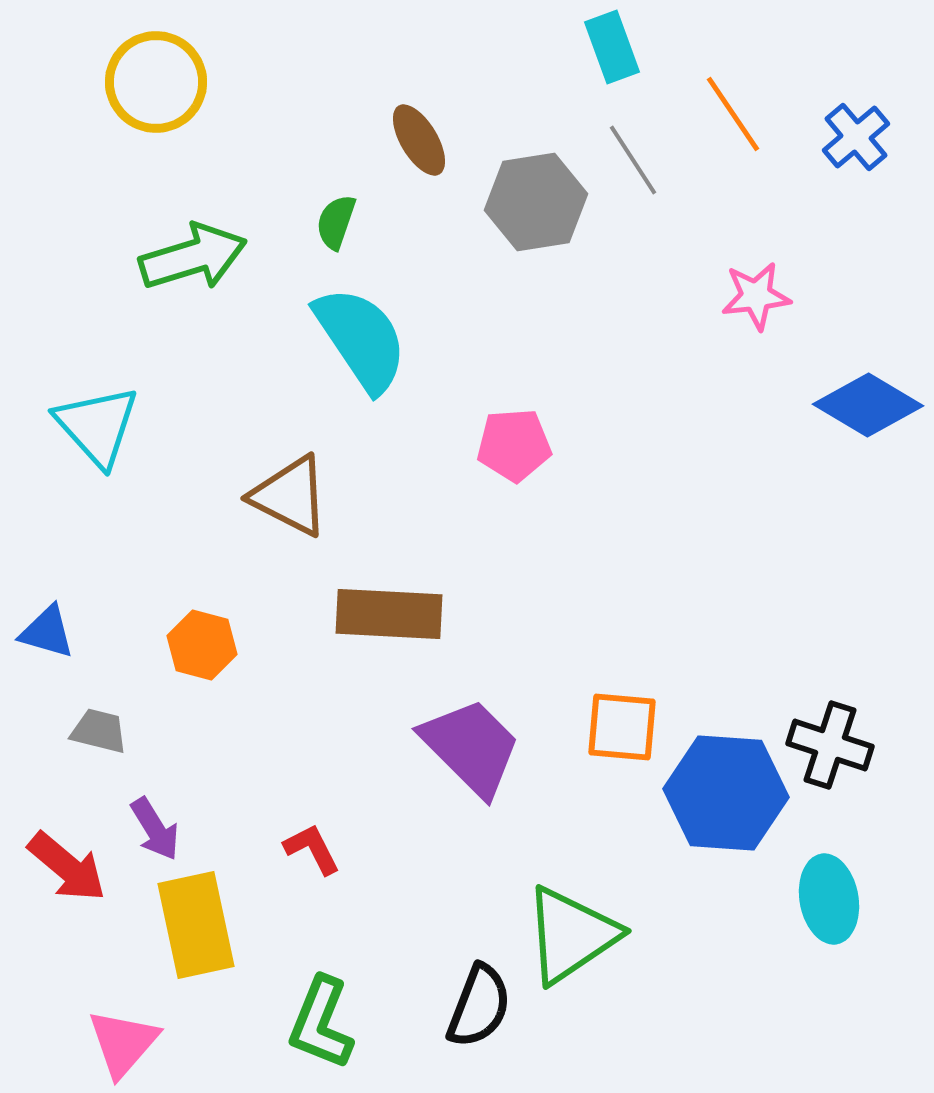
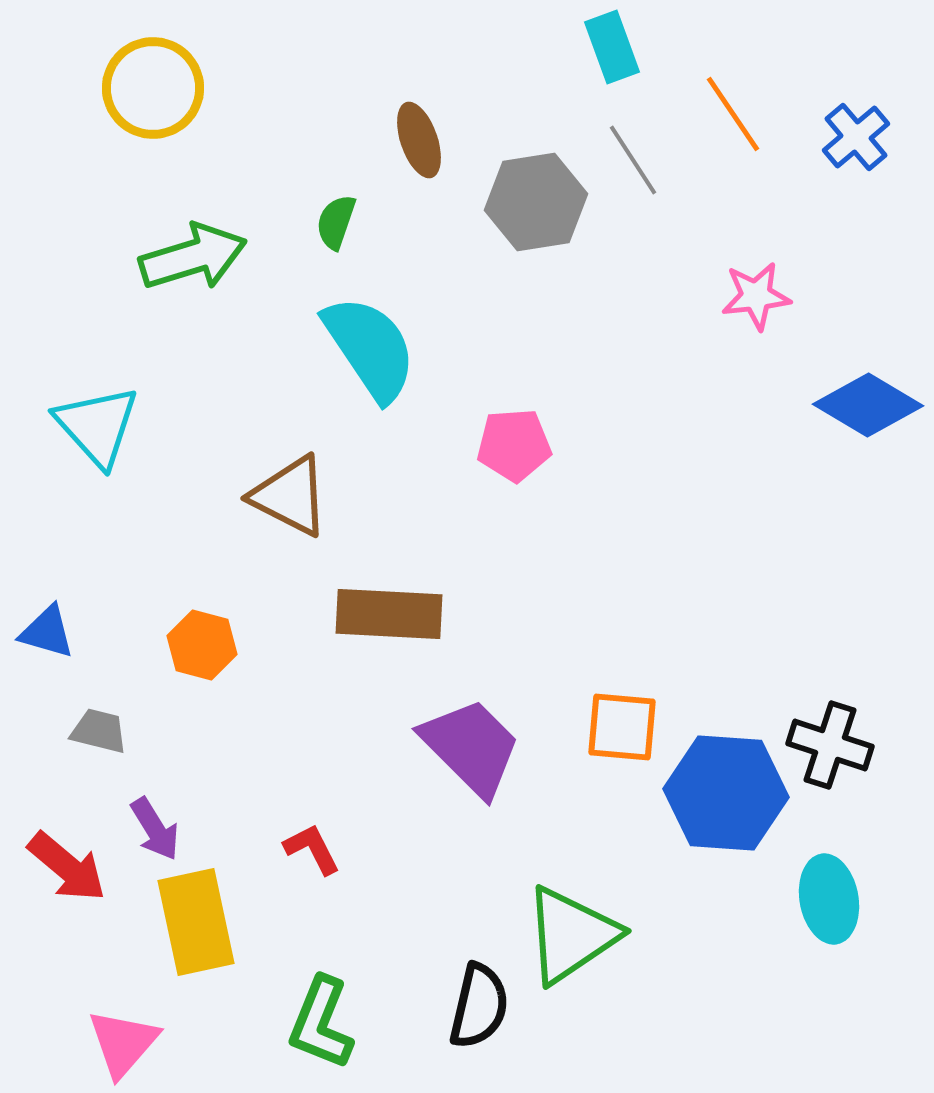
yellow circle: moved 3 px left, 6 px down
brown ellipse: rotated 12 degrees clockwise
cyan semicircle: moved 9 px right, 9 px down
yellow rectangle: moved 3 px up
black semicircle: rotated 8 degrees counterclockwise
